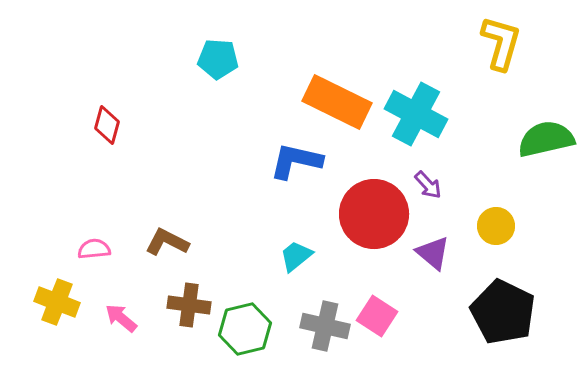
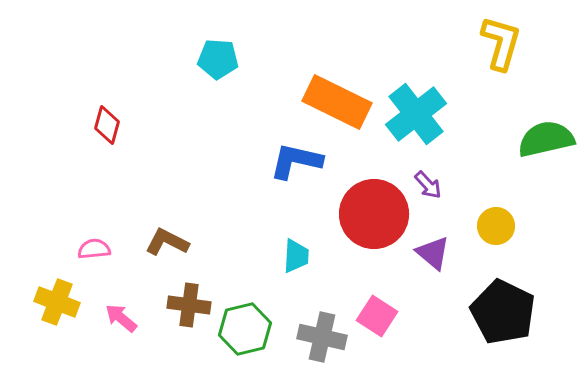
cyan cross: rotated 24 degrees clockwise
cyan trapezoid: rotated 132 degrees clockwise
gray cross: moved 3 px left, 11 px down
